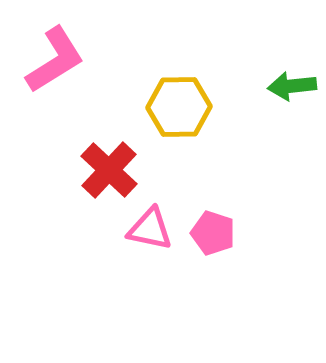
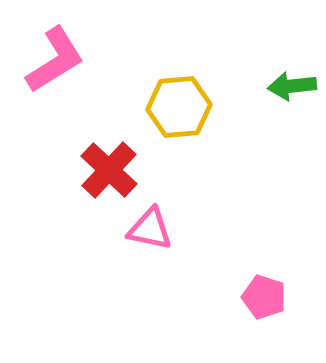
yellow hexagon: rotated 4 degrees counterclockwise
pink pentagon: moved 51 px right, 64 px down
